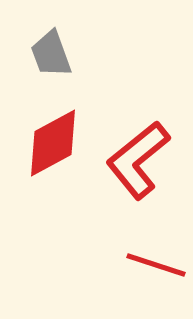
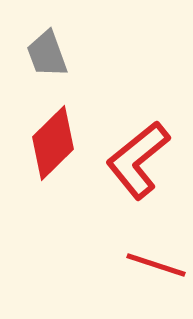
gray trapezoid: moved 4 px left
red diamond: rotated 16 degrees counterclockwise
